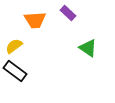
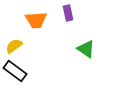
purple rectangle: rotated 35 degrees clockwise
orange trapezoid: moved 1 px right
green triangle: moved 2 px left, 1 px down
